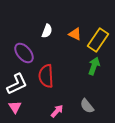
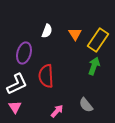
orange triangle: rotated 32 degrees clockwise
purple ellipse: rotated 55 degrees clockwise
gray semicircle: moved 1 px left, 1 px up
